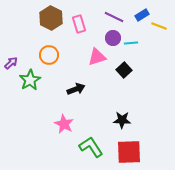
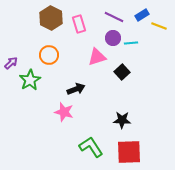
black square: moved 2 px left, 2 px down
pink star: moved 12 px up; rotated 12 degrees counterclockwise
